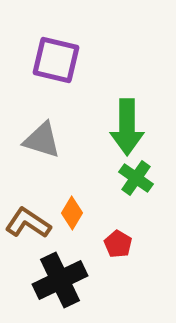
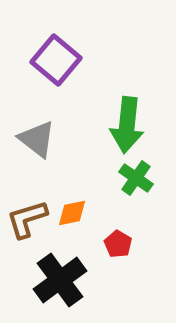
purple square: rotated 27 degrees clockwise
green arrow: moved 2 px up; rotated 6 degrees clockwise
gray triangle: moved 5 px left, 1 px up; rotated 21 degrees clockwise
orange diamond: rotated 48 degrees clockwise
brown L-shape: moved 1 px left, 4 px up; rotated 51 degrees counterclockwise
black cross: rotated 10 degrees counterclockwise
